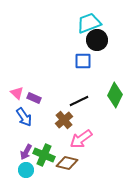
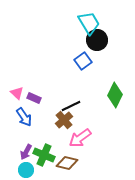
cyan trapezoid: rotated 80 degrees clockwise
blue square: rotated 36 degrees counterclockwise
black line: moved 8 px left, 5 px down
pink arrow: moved 1 px left, 1 px up
